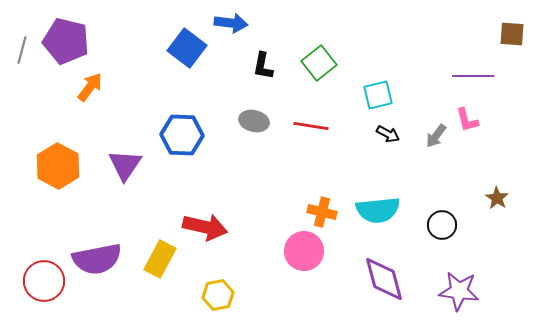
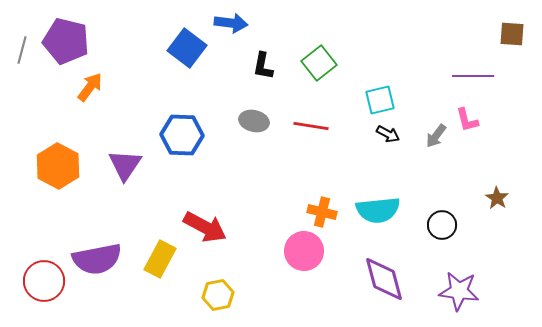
cyan square: moved 2 px right, 5 px down
red arrow: rotated 15 degrees clockwise
